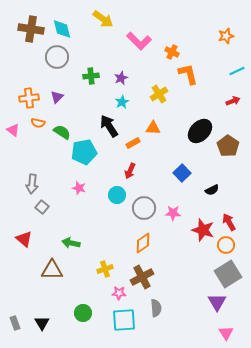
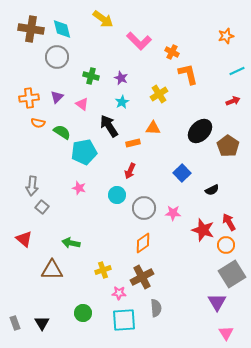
green cross at (91, 76): rotated 21 degrees clockwise
purple star at (121, 78): rotated 24 degrees counterclockwise
pink triangle at (13, 130): moved 69 px right, 26 px up
orange rectangle at (133, 143): rotated 16 degrees clockwise
gray arrow at (32, 184): moved 2 px down
yellow cross at (105, 269): moved 2 px left, 1 px down
gray square at (228, 274): moved 4 px right
